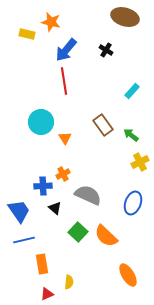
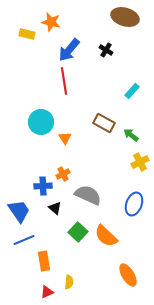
blue arrow: moved 3 px right
brown rectangle: moved 1 px right, 2 px up; rotated 25 degrees counterclockwise
blue ellipse: moved 1 px right, 1 px down
blue line: rotated 10 degrees counterclockwise
orange rectangle: moved 2 px right, 3 px up
red triangle: moved 2 px up
